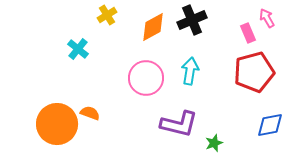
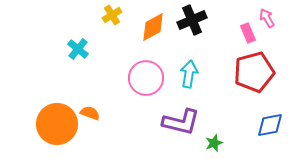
yellow cross: moved 5 px right
cyan arrow: moved 1 px left, 3 px down
purple L-shape: moved 2 px right, 2 px up
